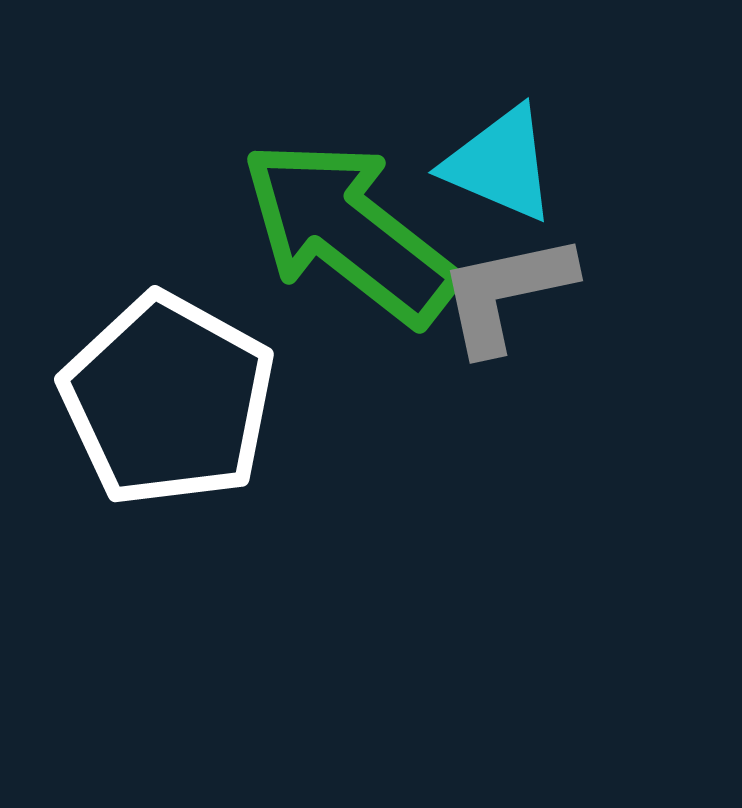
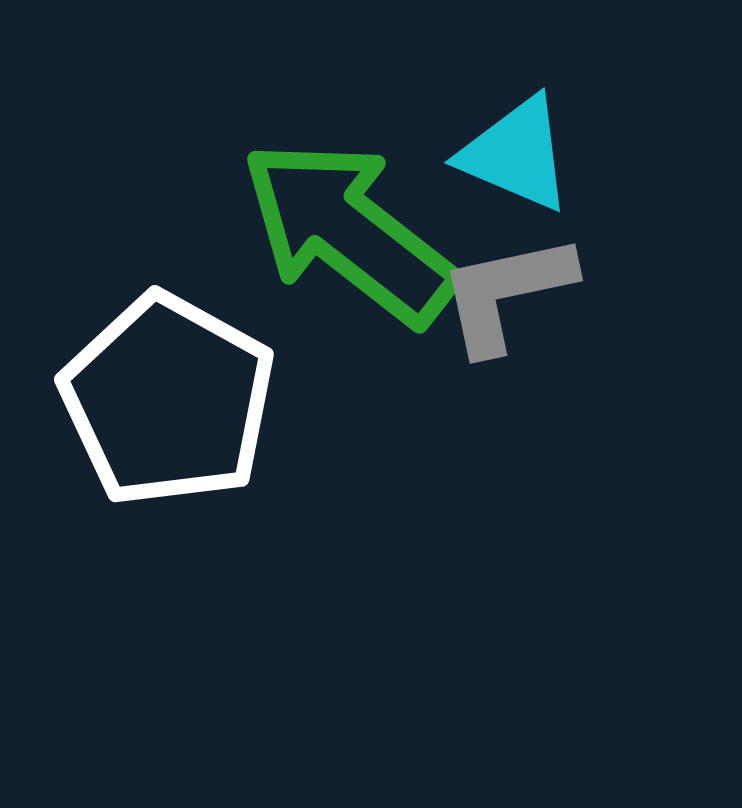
cyan triangle: moved 16 px right, 10 px up
